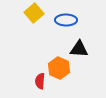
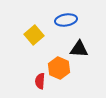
yellow square: moved 22 px down
blue ellipse: rotated 10 degrees counterclockwise
